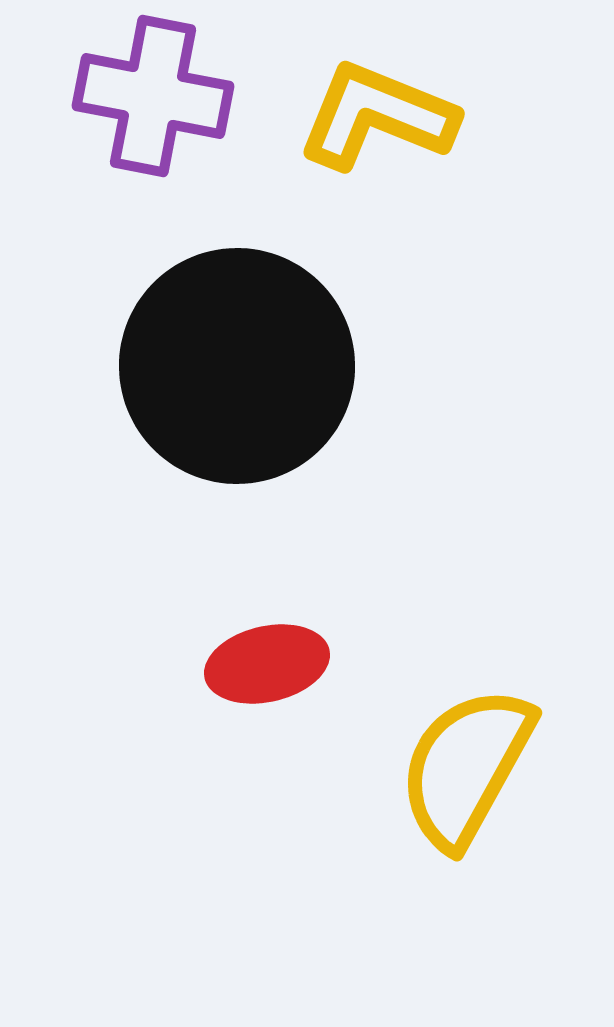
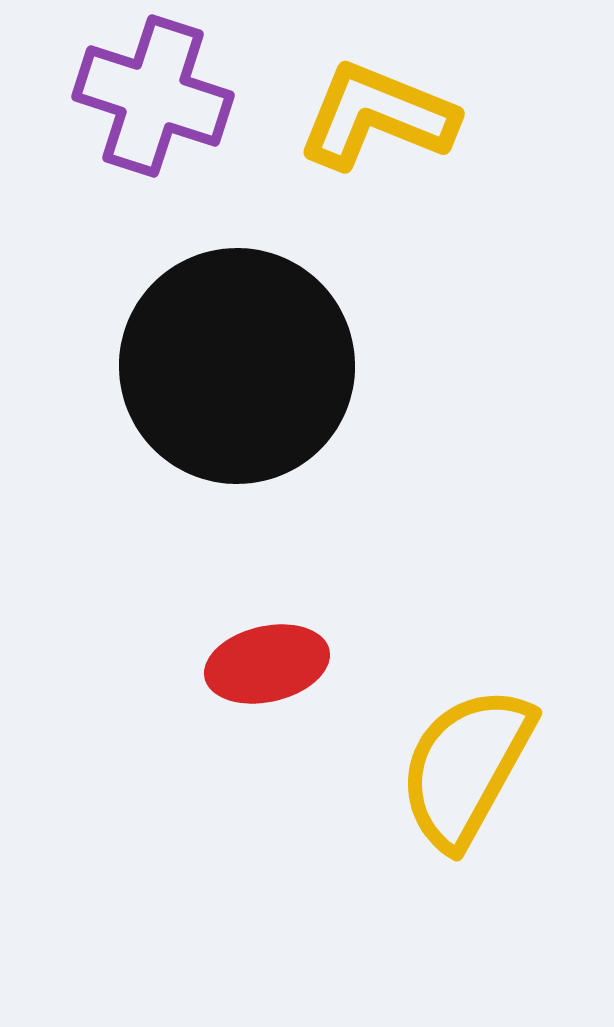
purple cross: rotated 7 degrees clockwise
